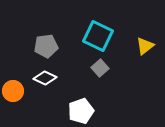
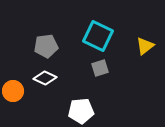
gray square: rotated 24 degrees clockwise
white pentagon: rotated 15 degrees clockwise
